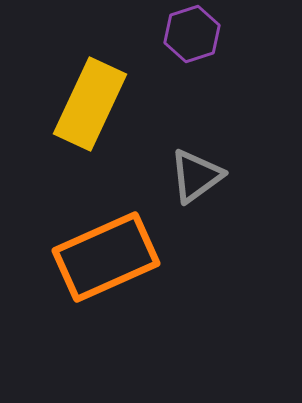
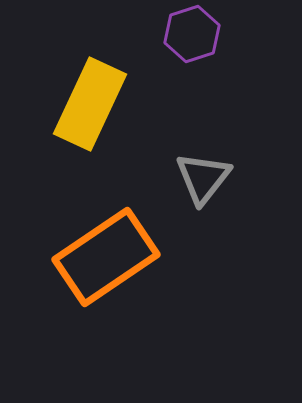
gray triangle: moved 7 px right, 2 px down; rotated 16 degrees counterclockwise
orange rectangle: rotated 10 degrees counterclockwise
